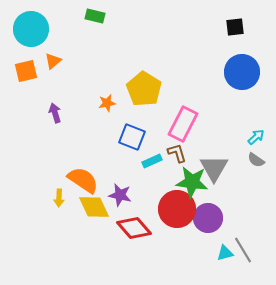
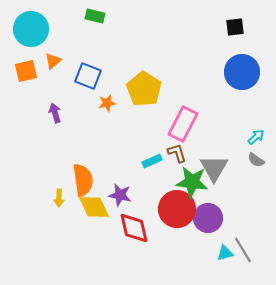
blue square: moved 44 px left, 61 px up
orange semicircle: rotated 48 degrees clockwise
red diamond: rotated 28 degrees clockwise
